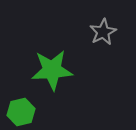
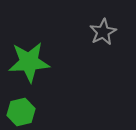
green star: moved 23 px left, 8 px up
